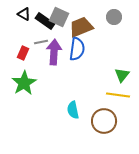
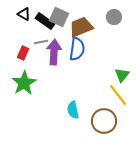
yellow line: rotated 45 degrees clockwise
